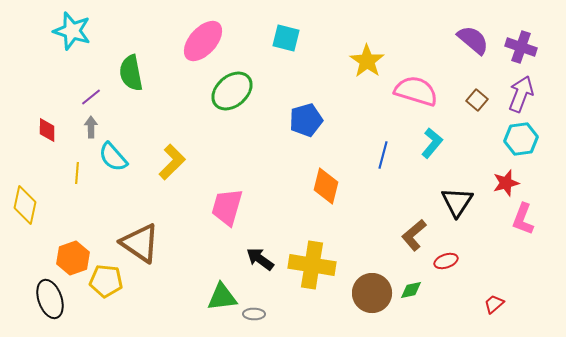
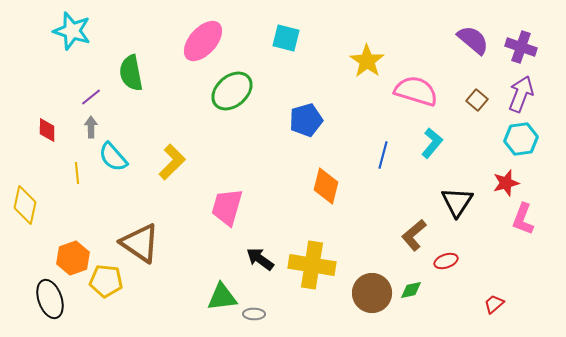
yellow line: rotated 10 degrees counterclockwise
